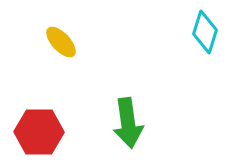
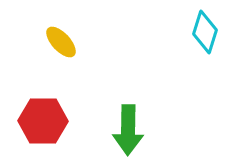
green arrow: moved 7 px down; rotated 9 degrees clockwise
red hexagon: moved 4 px right, 11 px up
